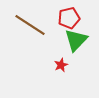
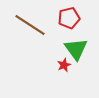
green triangle: moved 9 px down; rotated 20 degrees counterclockwise
red star: moved 3 px right
